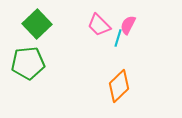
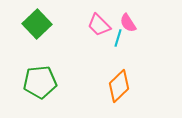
pink semicircle: moved 2 px up; rotated 60 degrees counterclockwise
green pentagon: moved 12 px right, 19 px down
